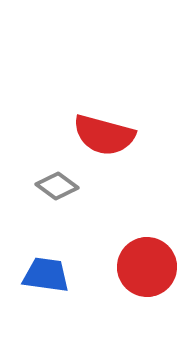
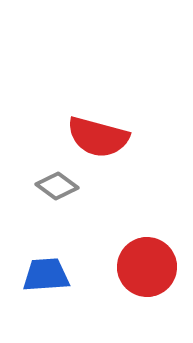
red semicircle: moved 6 px left, 2 px down
blue trapezoid: rotated 12 degrees counterclockwise
